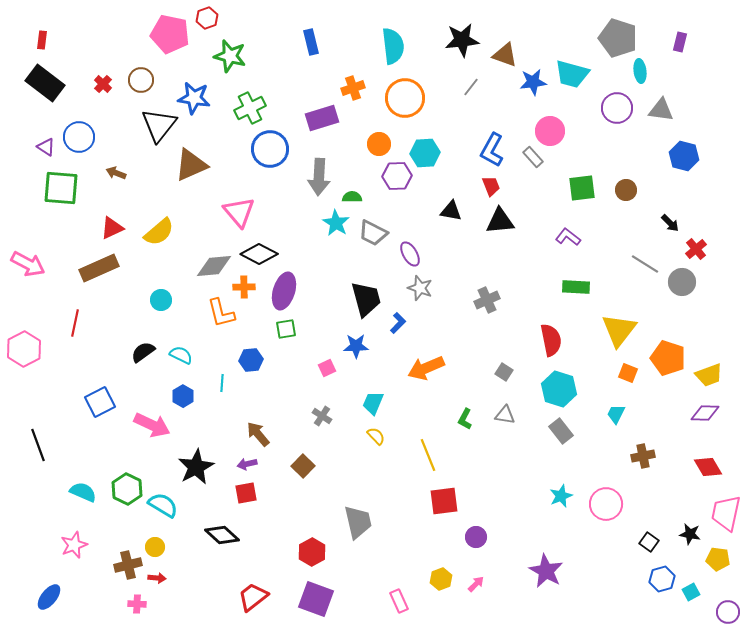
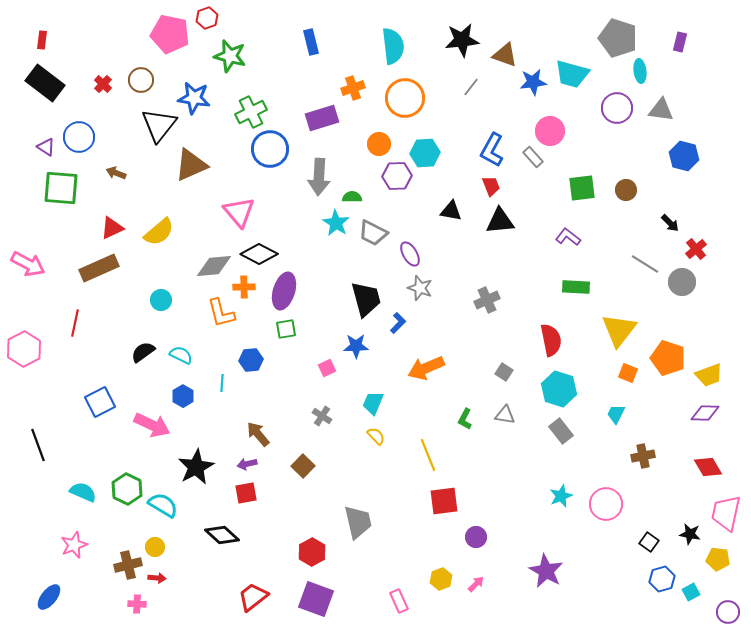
green cross at (250, 108): moved 1 px right, 4 px down
